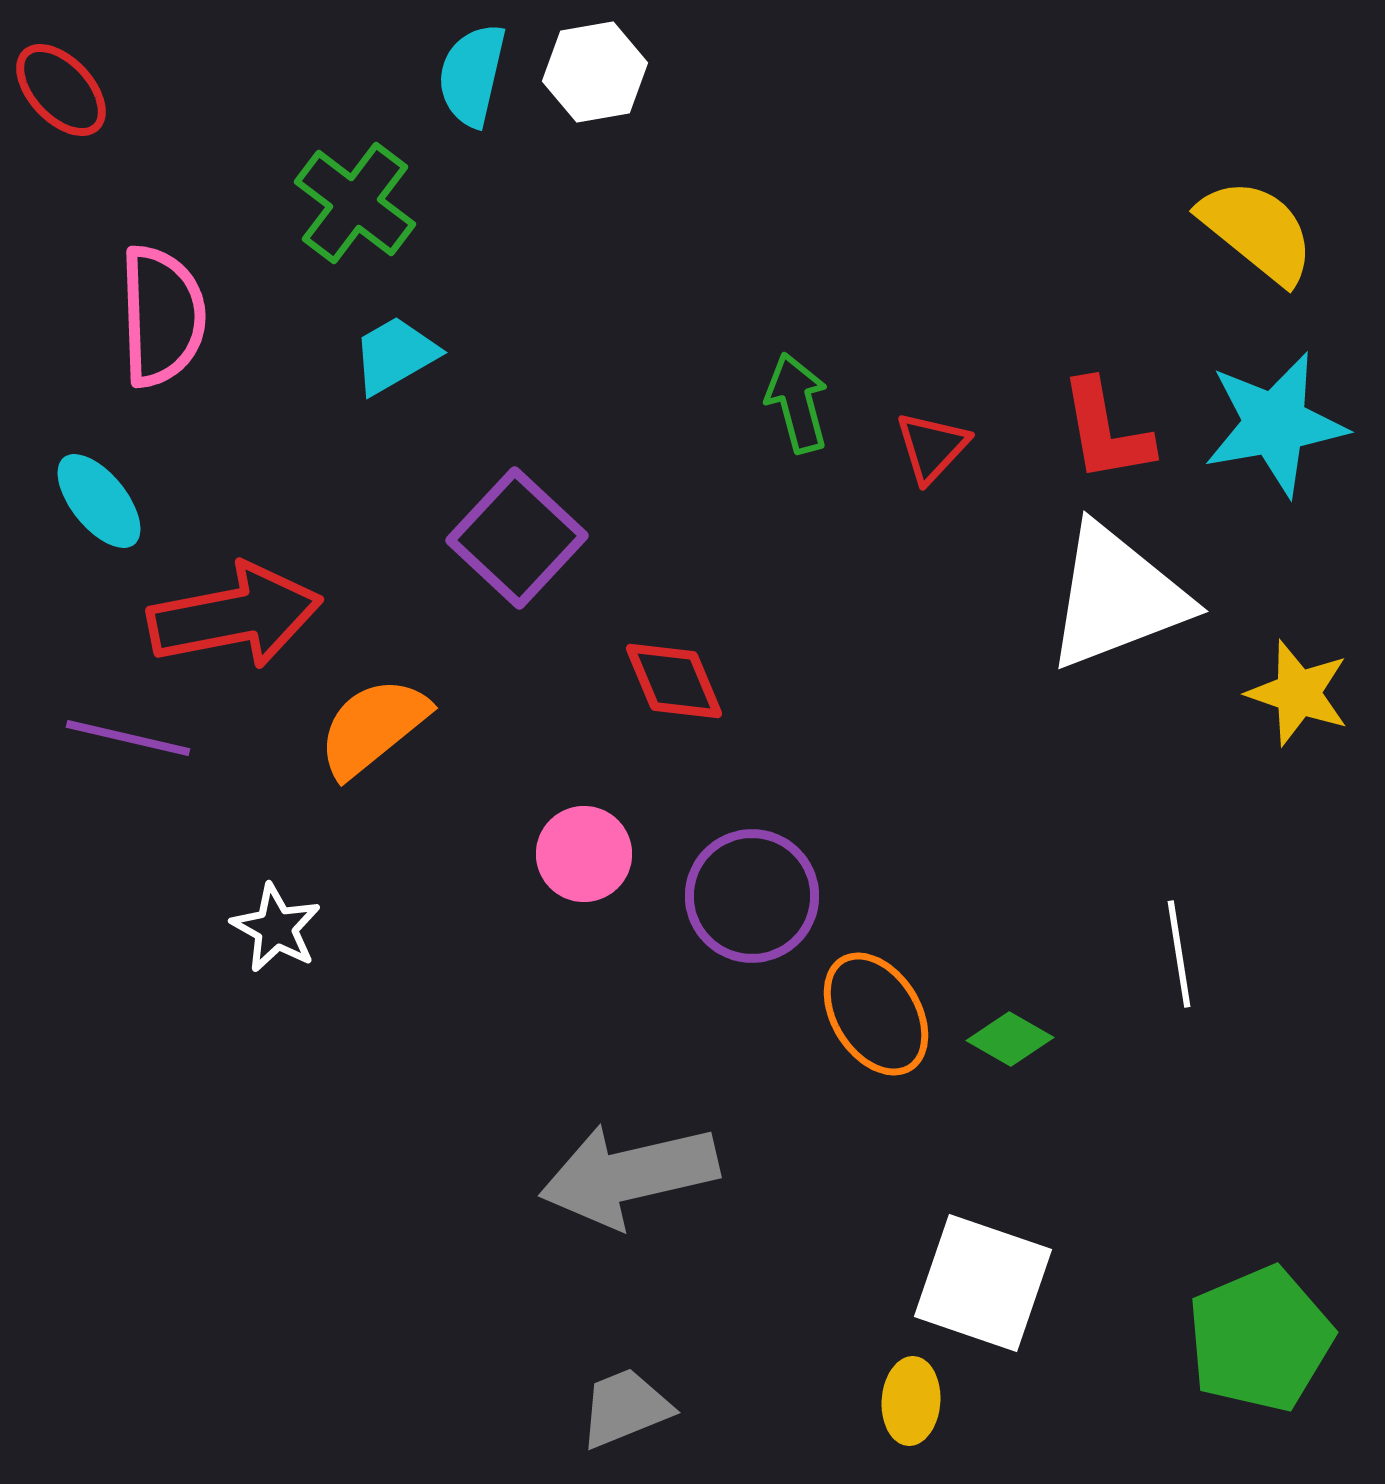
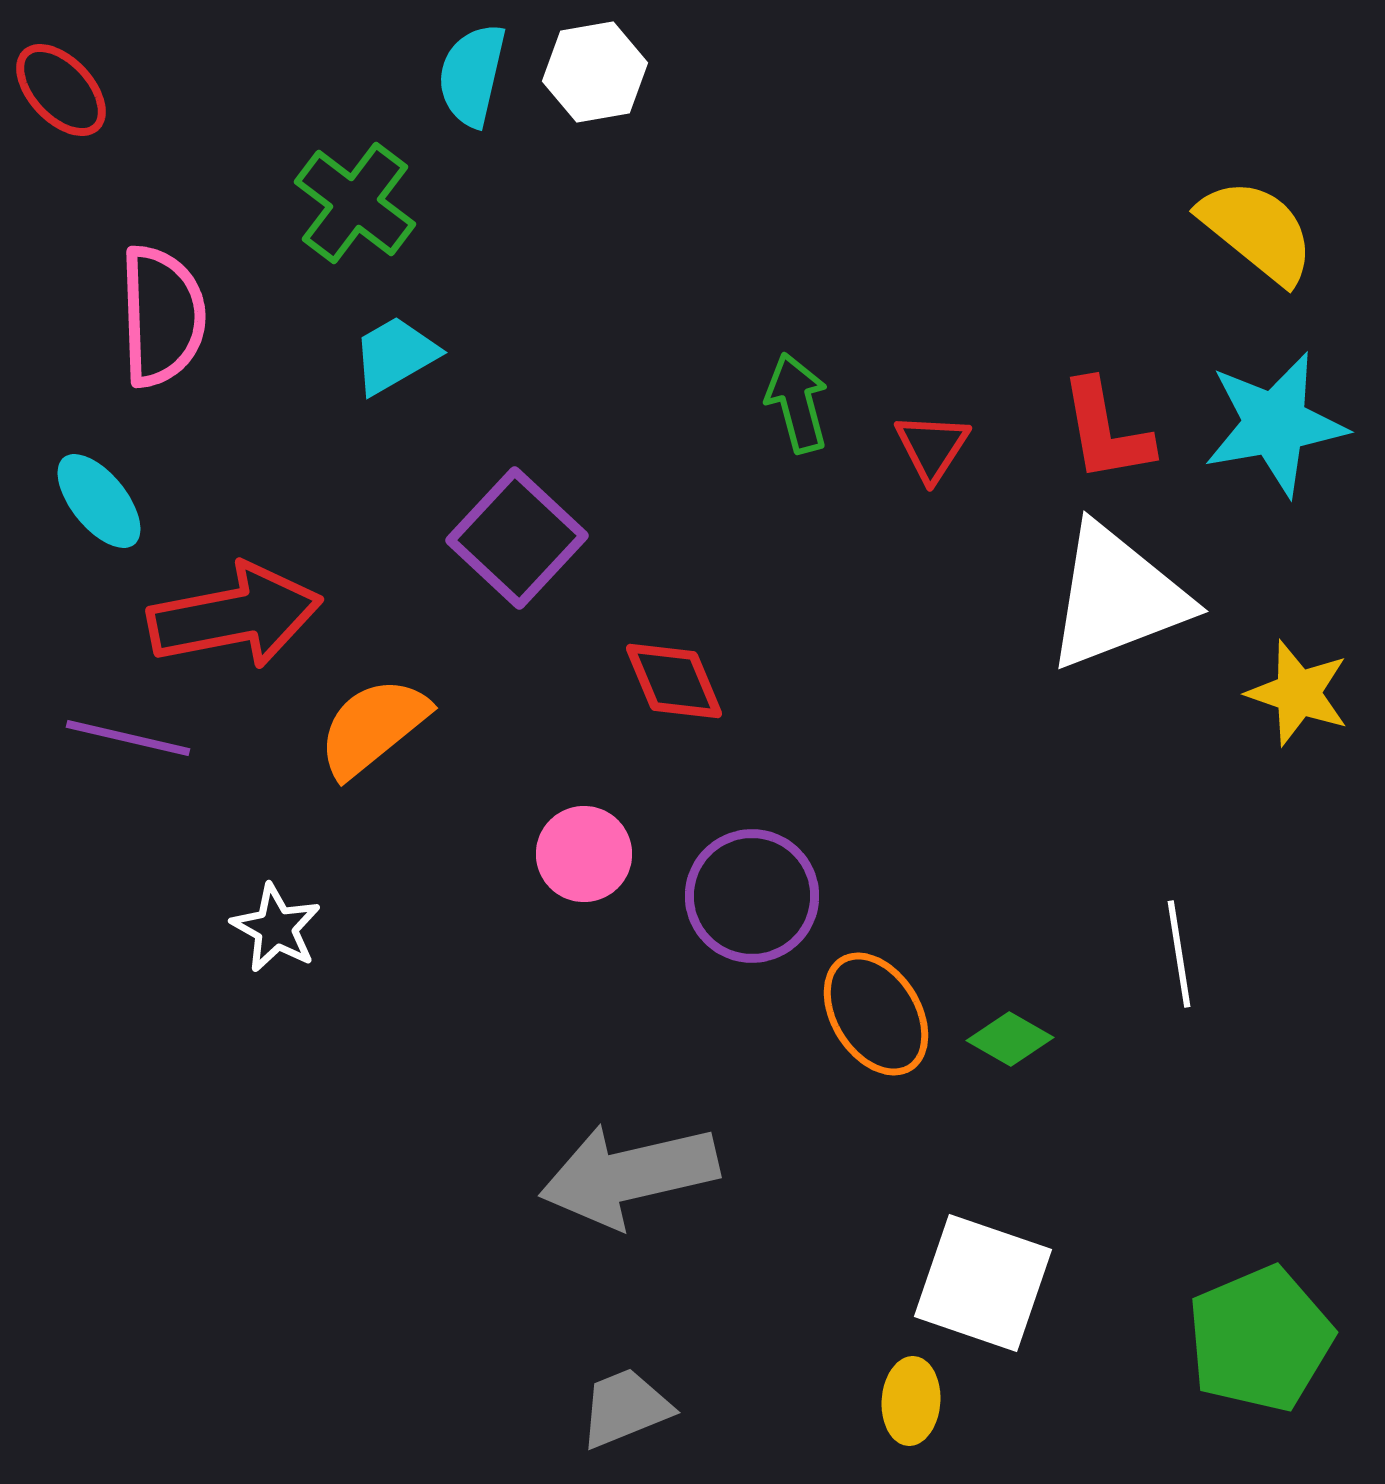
red triangle: rotated 10 degrees counterclockwise
